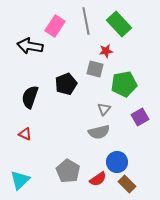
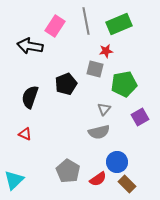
green rectangle: rotated 70 degrees counterclockwise
cyan triangle: moved 6 px left
